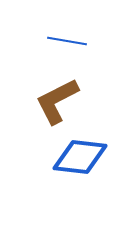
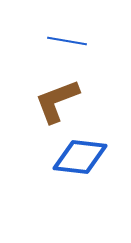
brown L-shape: rotated 6 degrees clockwise
